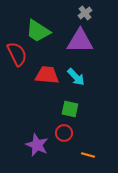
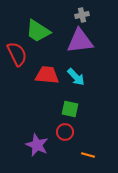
gray cross: moved 3 px left, 2 px down; rotated 24 degrees clockwise
purple triangle: rotated 8 degrees counterclockwise
red circle: moved 1 px right, 1 px up
